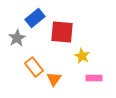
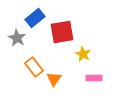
red square: rotated 15 degrees counterclockwise
gray star: rotated 12 degrees counterclockwise
yellow star: moved 1 px right, 2 px up
